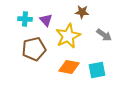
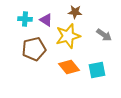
brown star: moved 7 px left
purple triangle: rotated 16 degrees counterclockwise
yellow star: rotated 10 degrees clockwise
orange diamond: rotated 40 degrees clockwise
